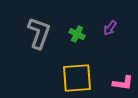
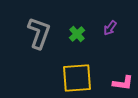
green cross: rotated 21 degrees clockwise
